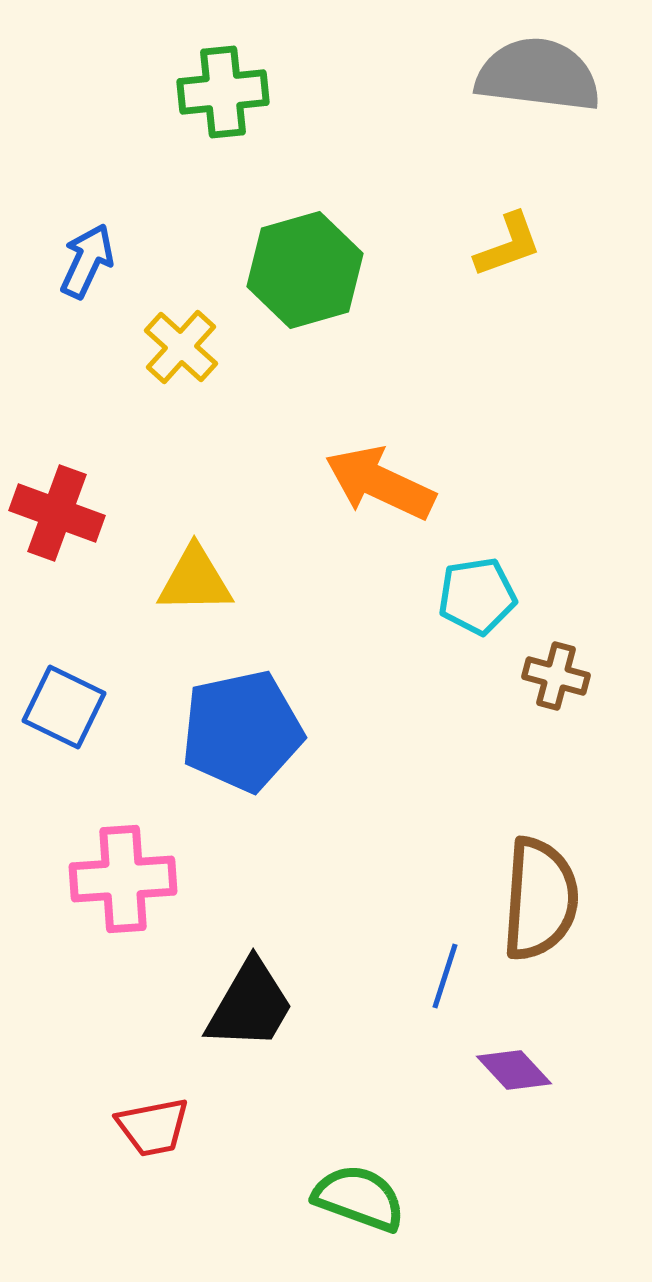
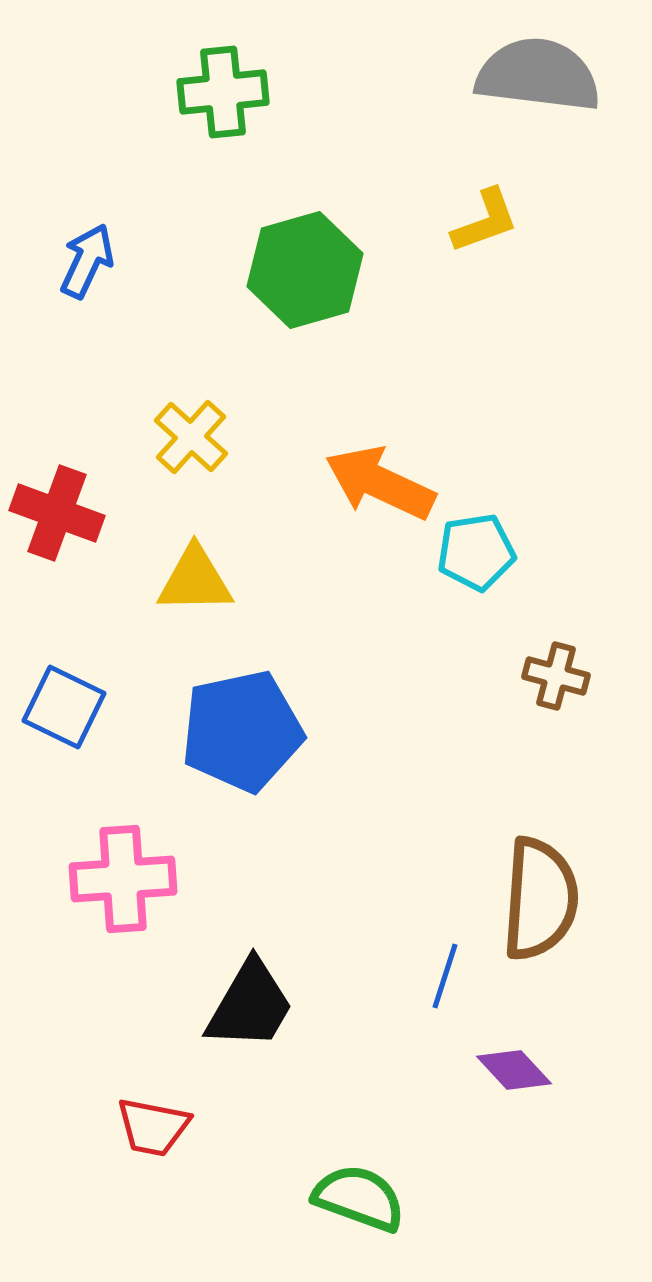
yellow L-shape: moved 23 px left, 24 px up
yellow cross: moved 10 px right, 90 px down
cyan pentagon: moved 1 px left, 44 px up
red trapezoid: rotated 22 degrees clockwise
